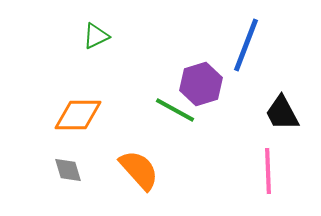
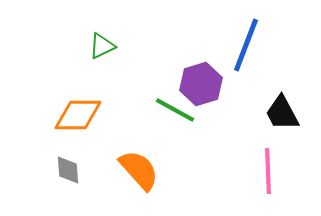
green triangle: moved 6 px right, 10 px down
gray diamond: rotated 12 degrees clockwise
